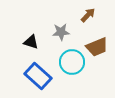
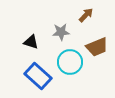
brown arrow: moved 2 px left
cyan circle: moved 2 px left
